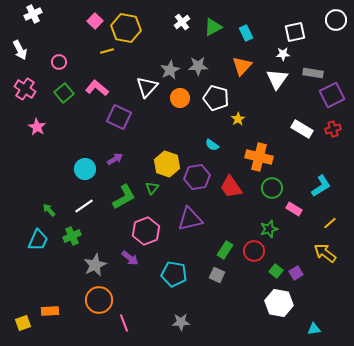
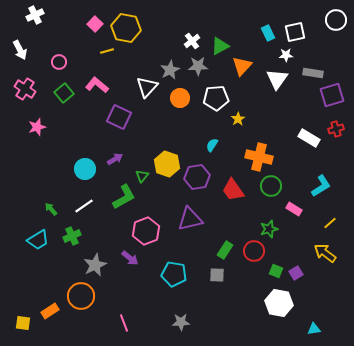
white cross at (33, 14): moved 2 px right, 1 px down
pink square at (95, 21): moved 3 px down
white cross at (182, 22): moved 10 px right, 19 px down
green triangle at (213, 27): moved 7 px right, 19 px down
cyan rectangle at (246, 33): moved 22 px right
white star at (283, 54): moved 3 px right, 1 px down
pink L-shape at (97, 88): moved 3 px up
purple square at (332, 95): rotated 10 degrees clockwise
white pentagon at (216, 98): rotated 20 degrees counterclockwise
pink star at (37, 127): rotated 24 degrees clockwise
white rectangle at (302, 129): moved 7 px right, 9 px down
red cross at (333, 129): moved 3 px right
cyan semicircle at (212, 145): rotated 88 degrees clockwise
red trapezoid at (231, 187): moved 2 px right, 3 px down
green triangle at (152, 188): moved 10 px left, 12 px up
green circle at (272, 188): moved 1 px left, 2 px up
green arrow at (49, 210): moved 2 px right, 1 px up
cyan trapezoid at (38, 240): rotated 35 degrees clockwise
green square at (276, 271): rotated 16 degrees counterclockwise
gray square at (217, 275): rotated 21 degrees counterclockwise
orange circle at (99, 300): moved 18 px left, 4 px up
orange rectangle at (50, 311): rotated 30 degrees counterclockwise
yellow square at (23, 323): rotated 28 degrees clockwise
